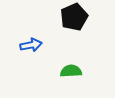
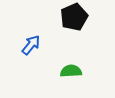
blue arrow: rotated 40 degrees counterclockwise
